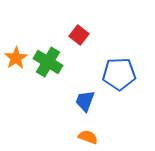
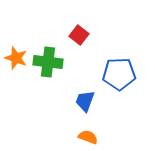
orange star: rotated 20 degrees counterclockwise
green cross: rotated 24 degrees counterclockwise
